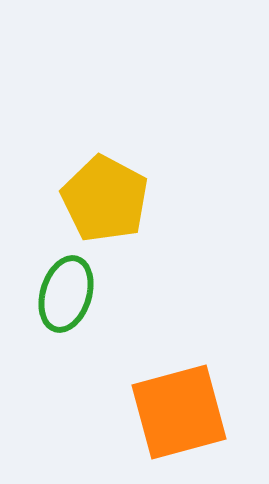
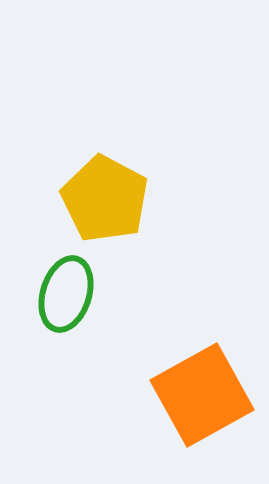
orange square: moved 23 px right, 17 px up; rotated 14 degrees counterclockwise
